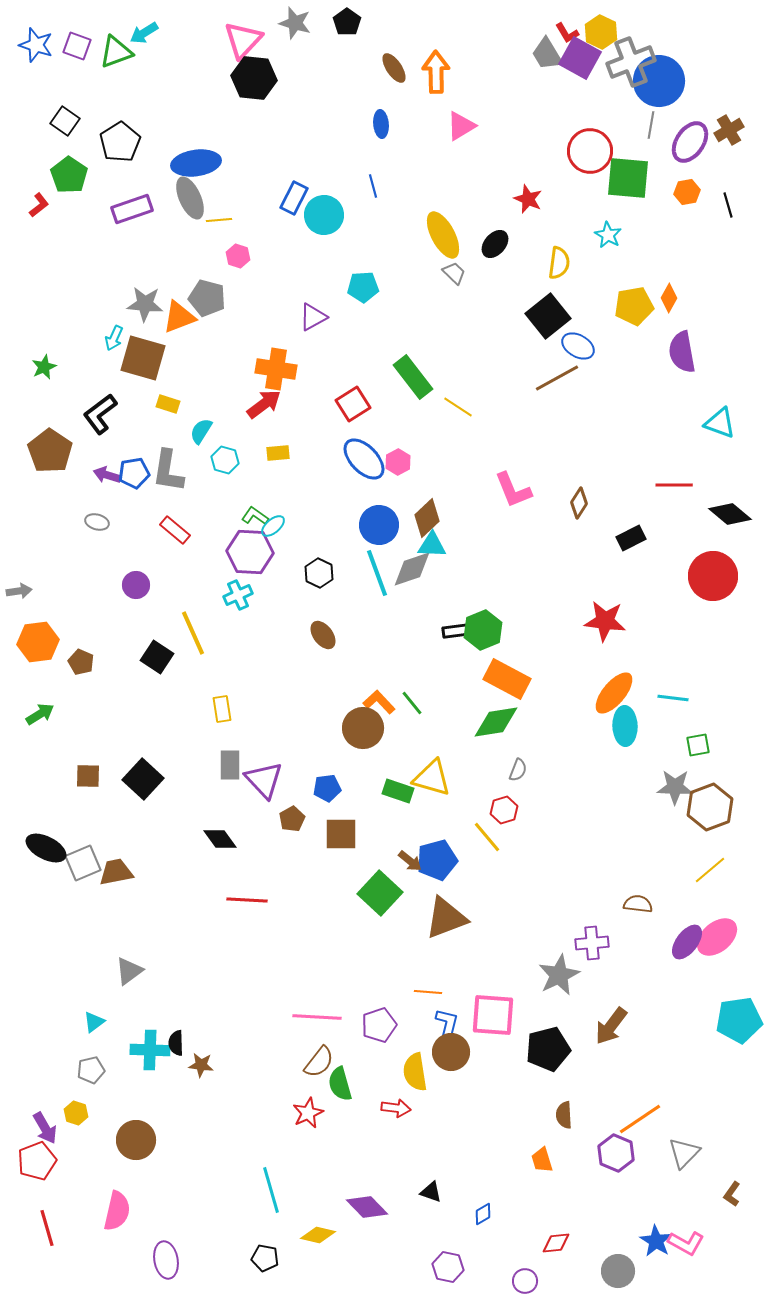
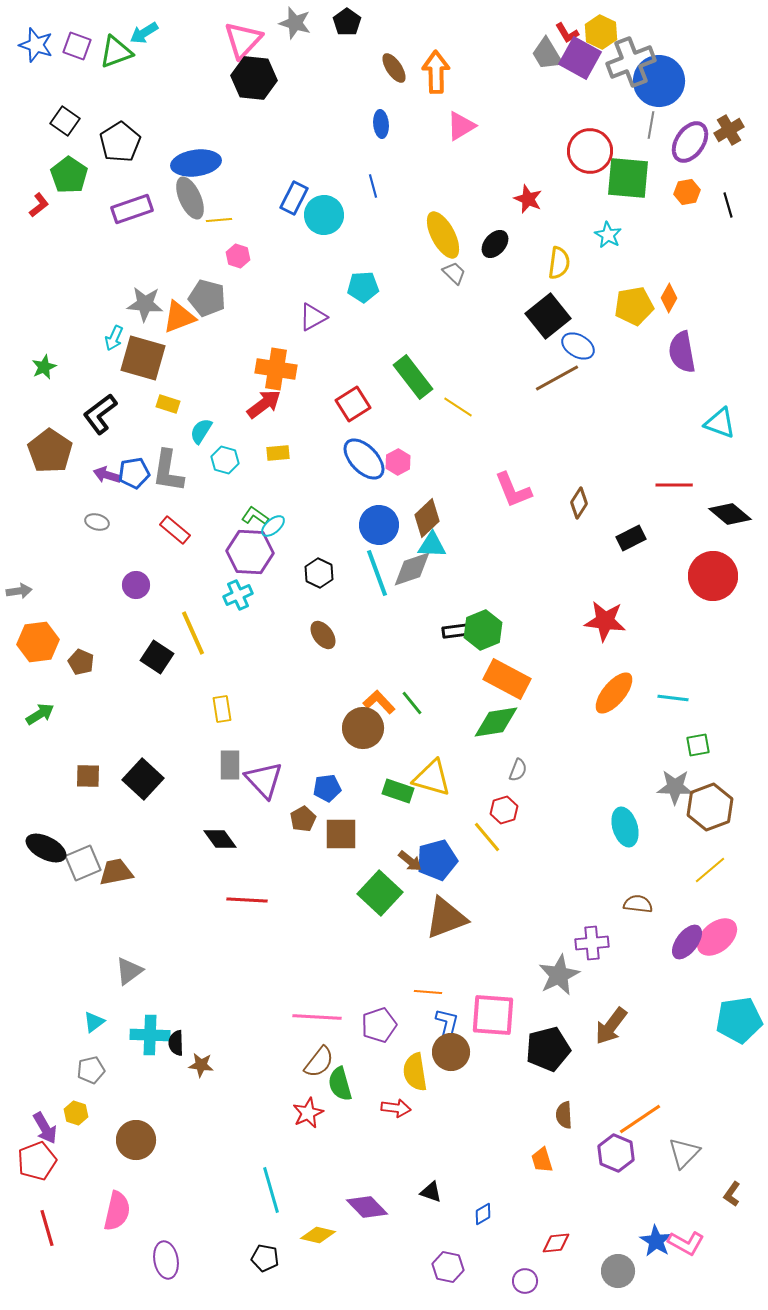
cyan ellipse at (625, 726): moved 101 px down; rotated 15 degrees counterclockwise
brown pentagon at (292, 819): moved 11 px right
cyan cross at (150, 1050): moved 15 px up
